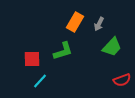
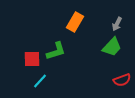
gray arrow: moved 18 px right
green L-shape: moved 7 px left
